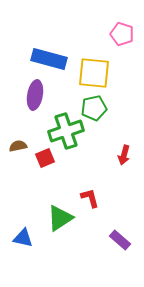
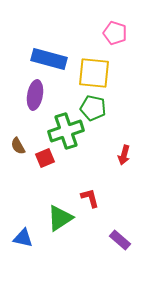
pink pentagon: moved 7 px left, 1 px up
green pentagon: moved 1 px left; rotated 25 degrees clockwise
brown semicircle: rotated 108 degrees counterclockwise
